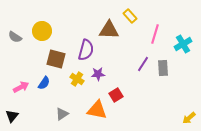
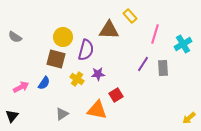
yellow circle: moved 21 px right, 6 px down
